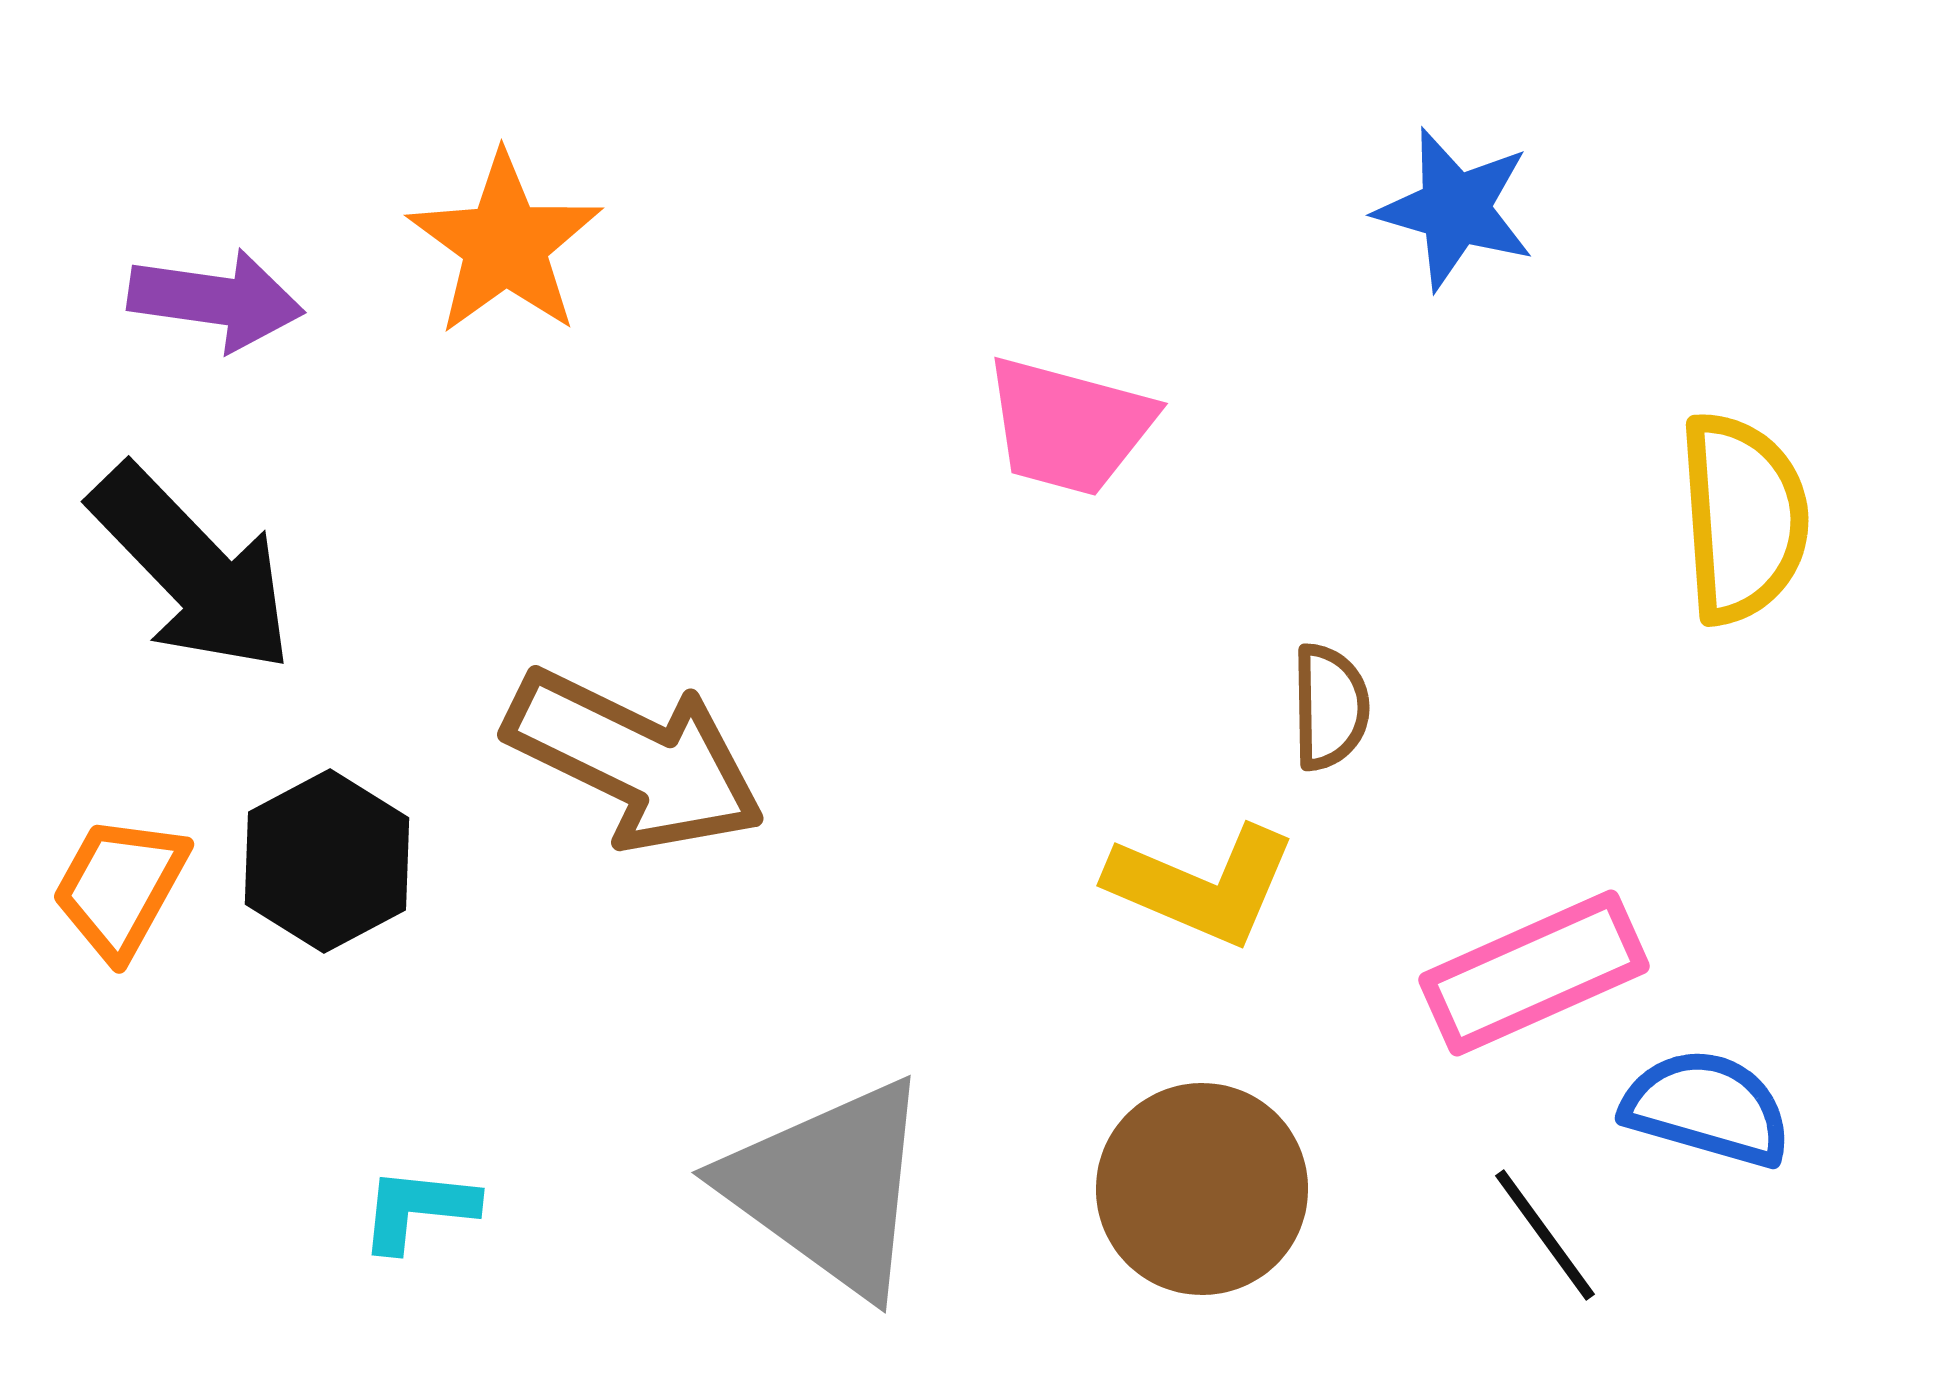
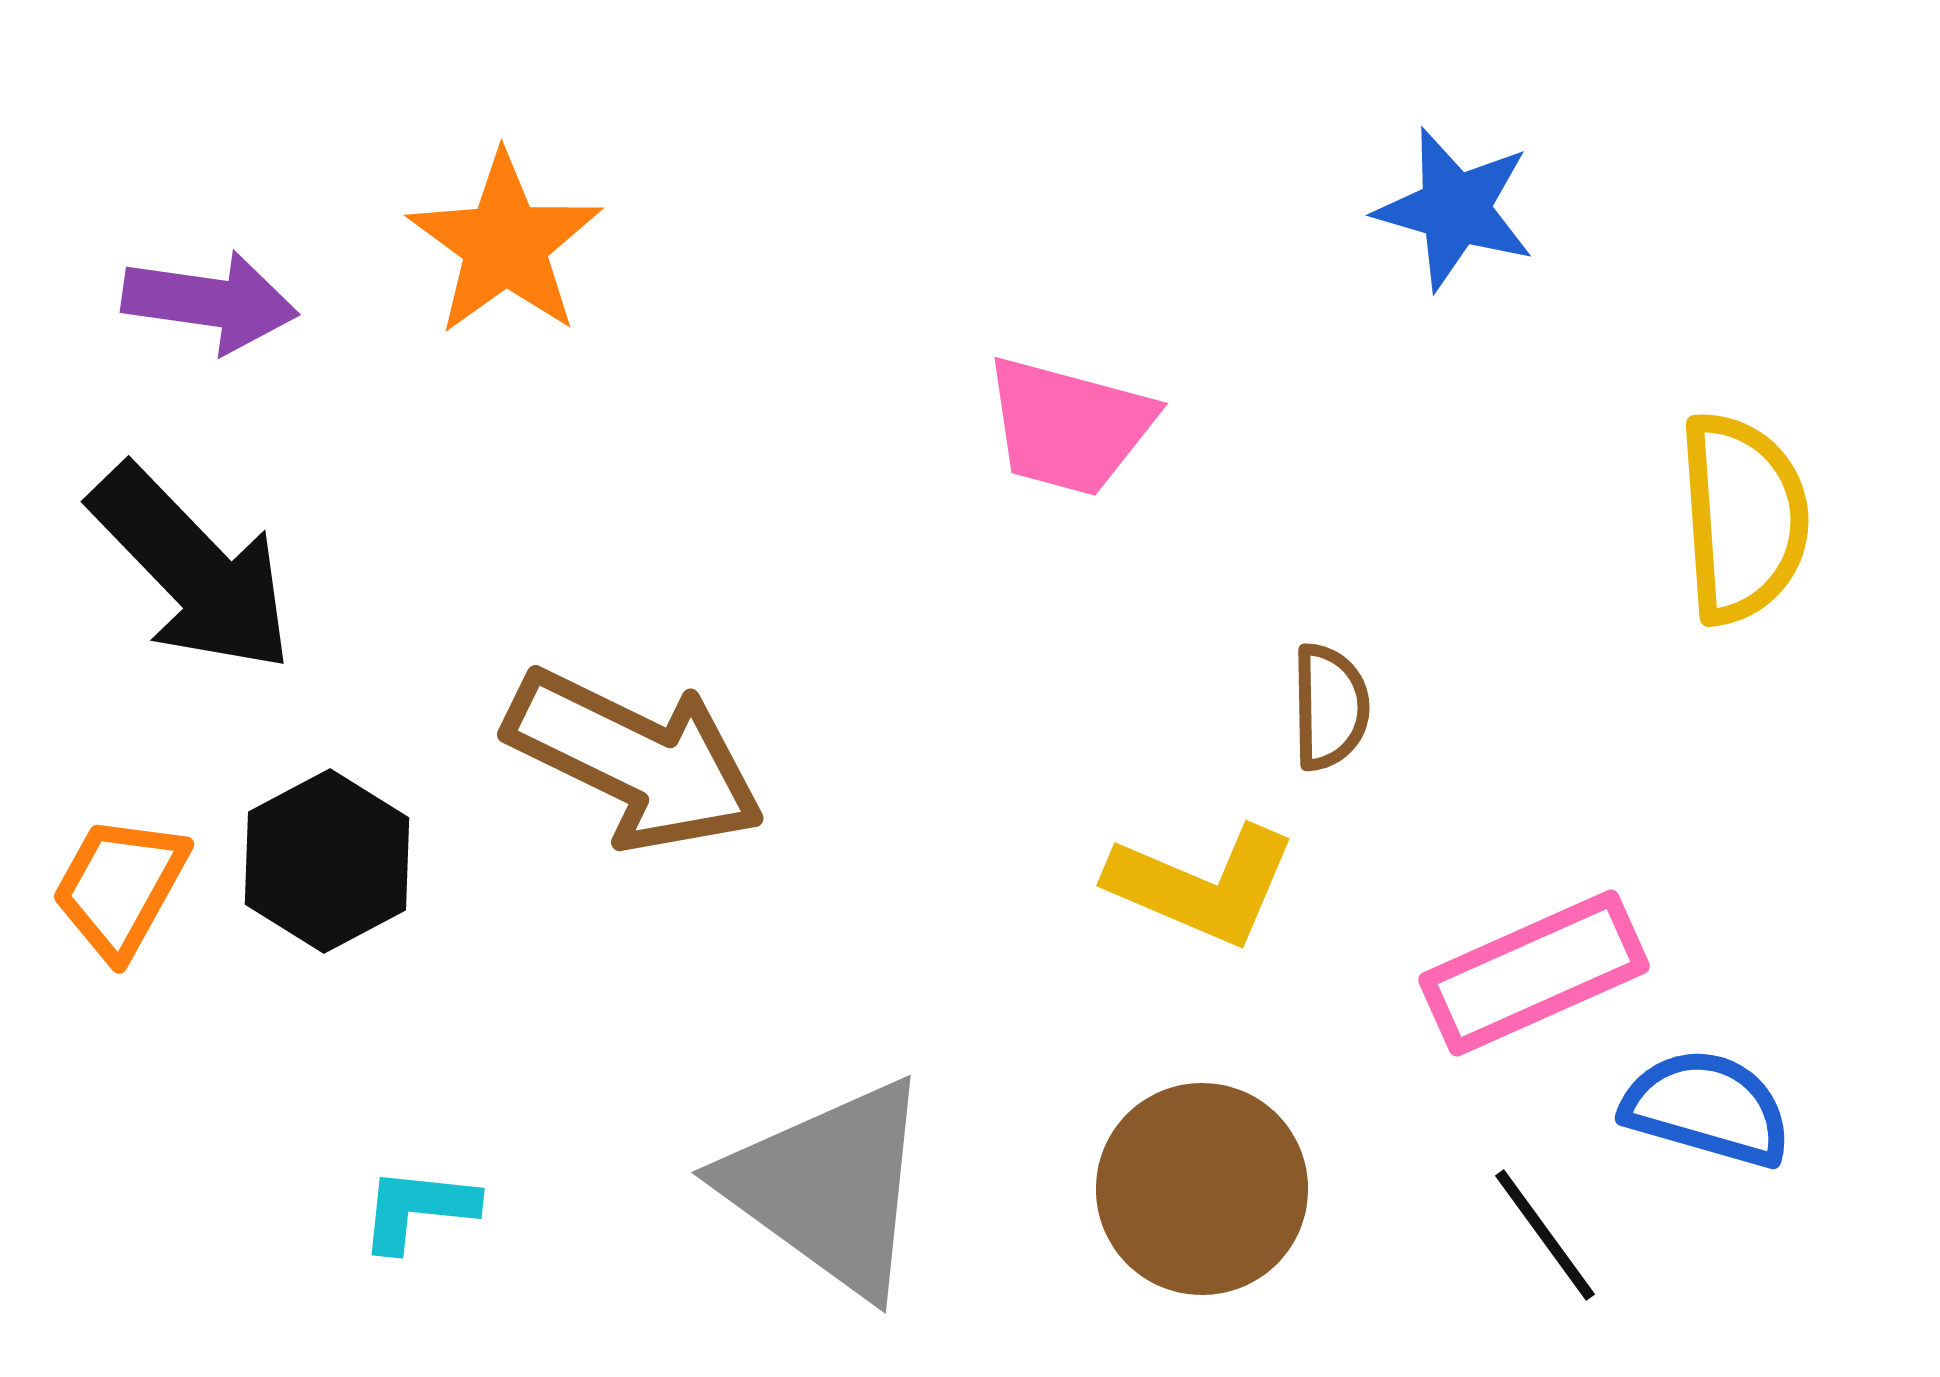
purple arrow: moved 6 px left, 2 px down
